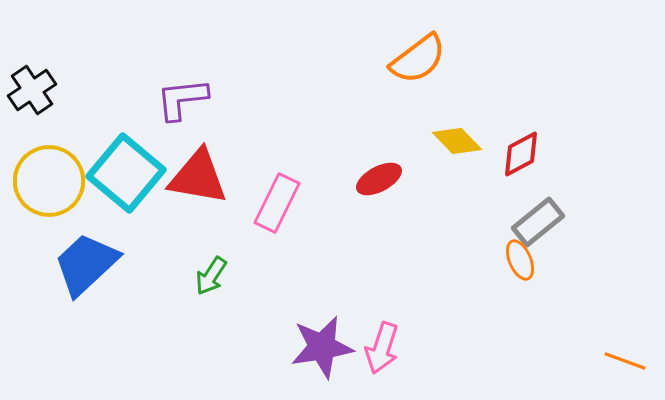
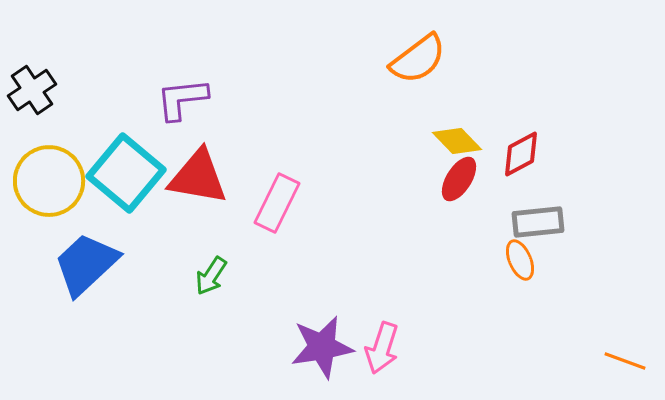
red ellipse: moved 80 px right; rotated 30 degrees counterclockwise
gray rectangle: rotated 33 degrees clockwise
